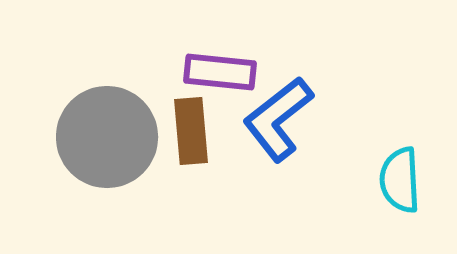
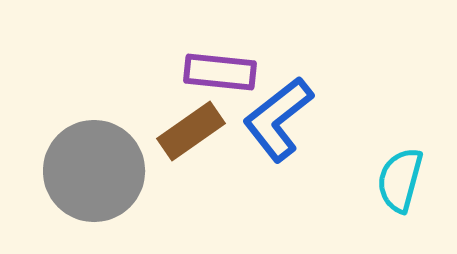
brown rectangle: rotated 60 degrees clockwise
gray circle: moved 13 px left, 34 px down
cyan semicircle: rotated 18 degrees clockwise
